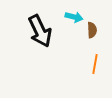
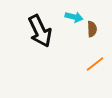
brown semicircle: moved 1 px up
orange line: rotated 42 degrees clockwise
